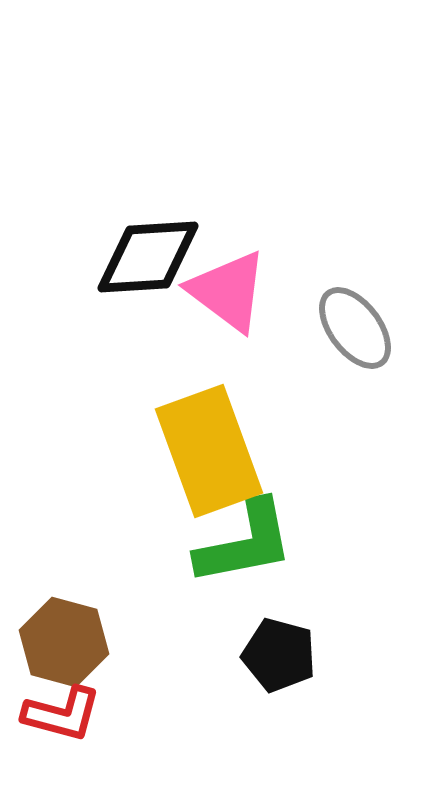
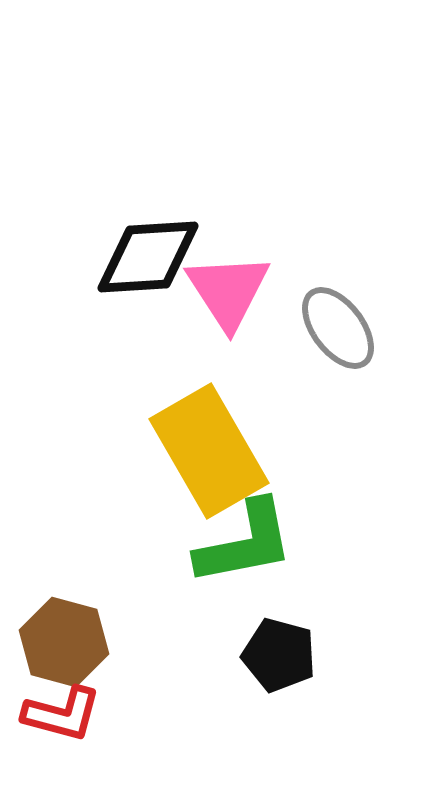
pink triangle: rotated 20 degrees clockwise
gray ellipse: moved 17 px left
yellow rectangle: rotated 10 degrees counterclockwise
